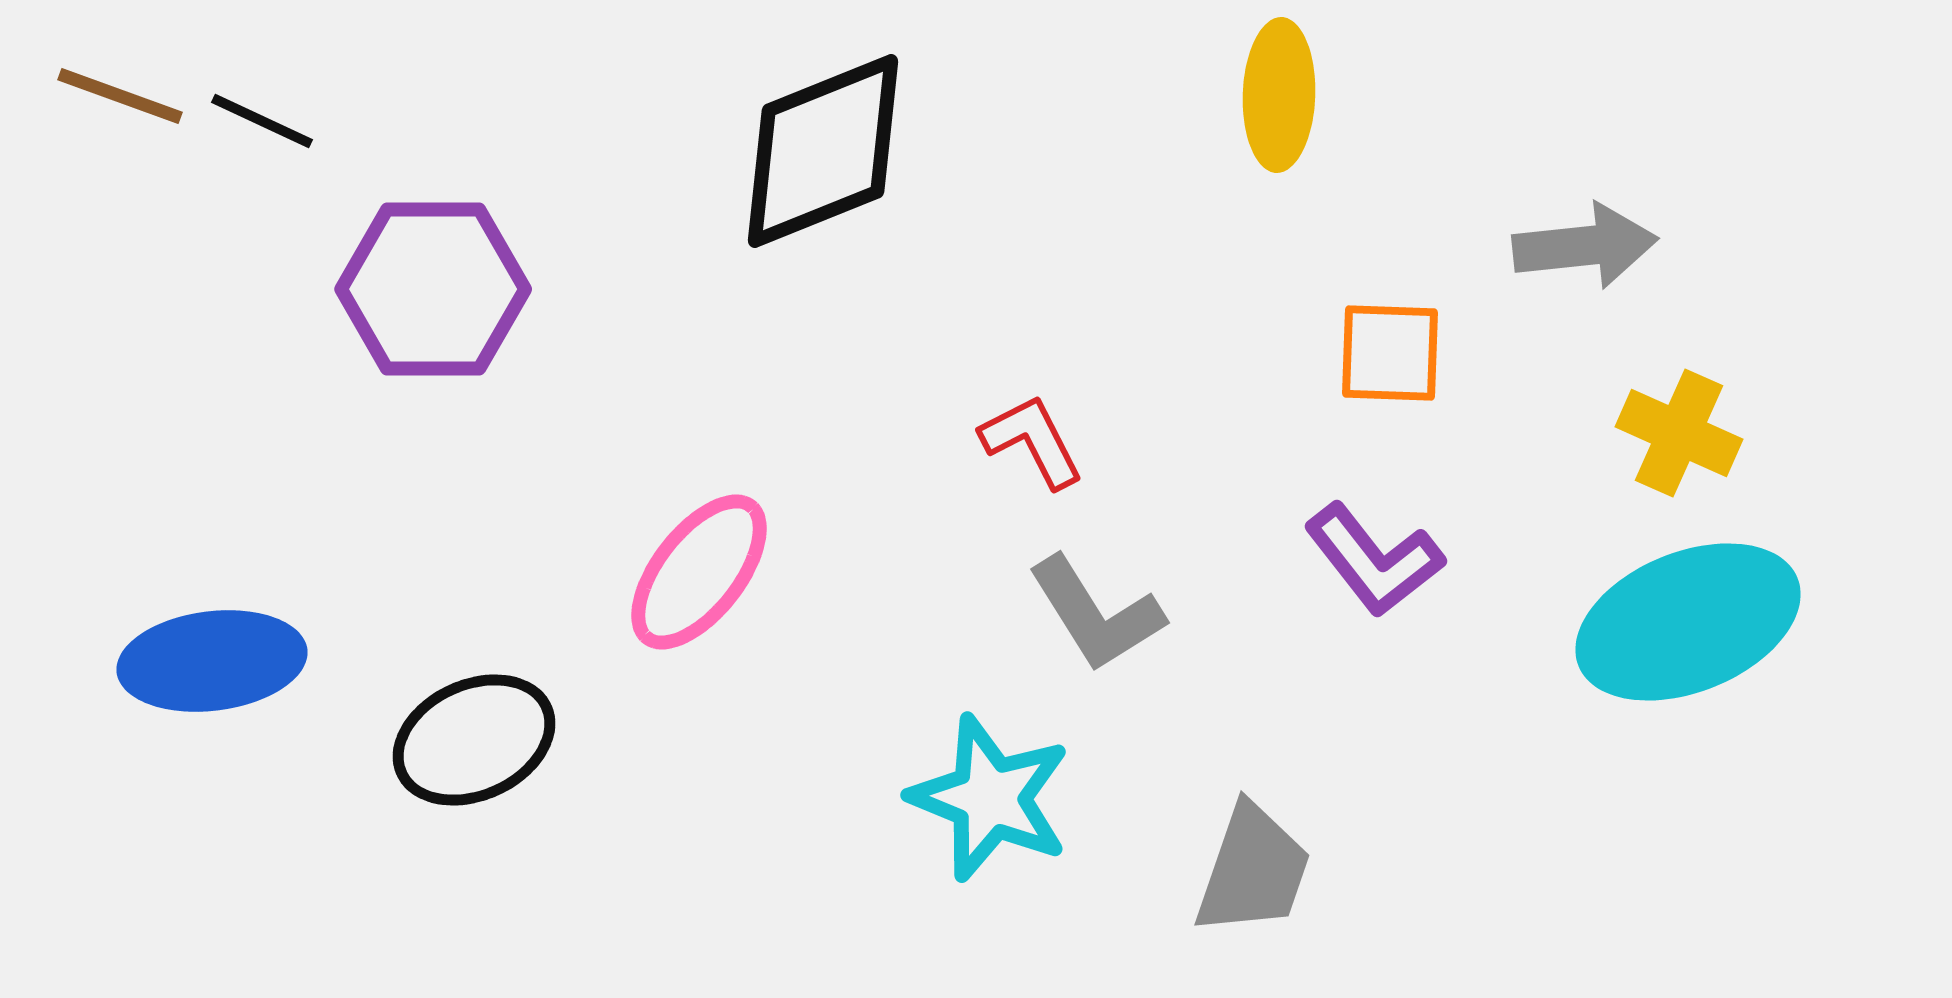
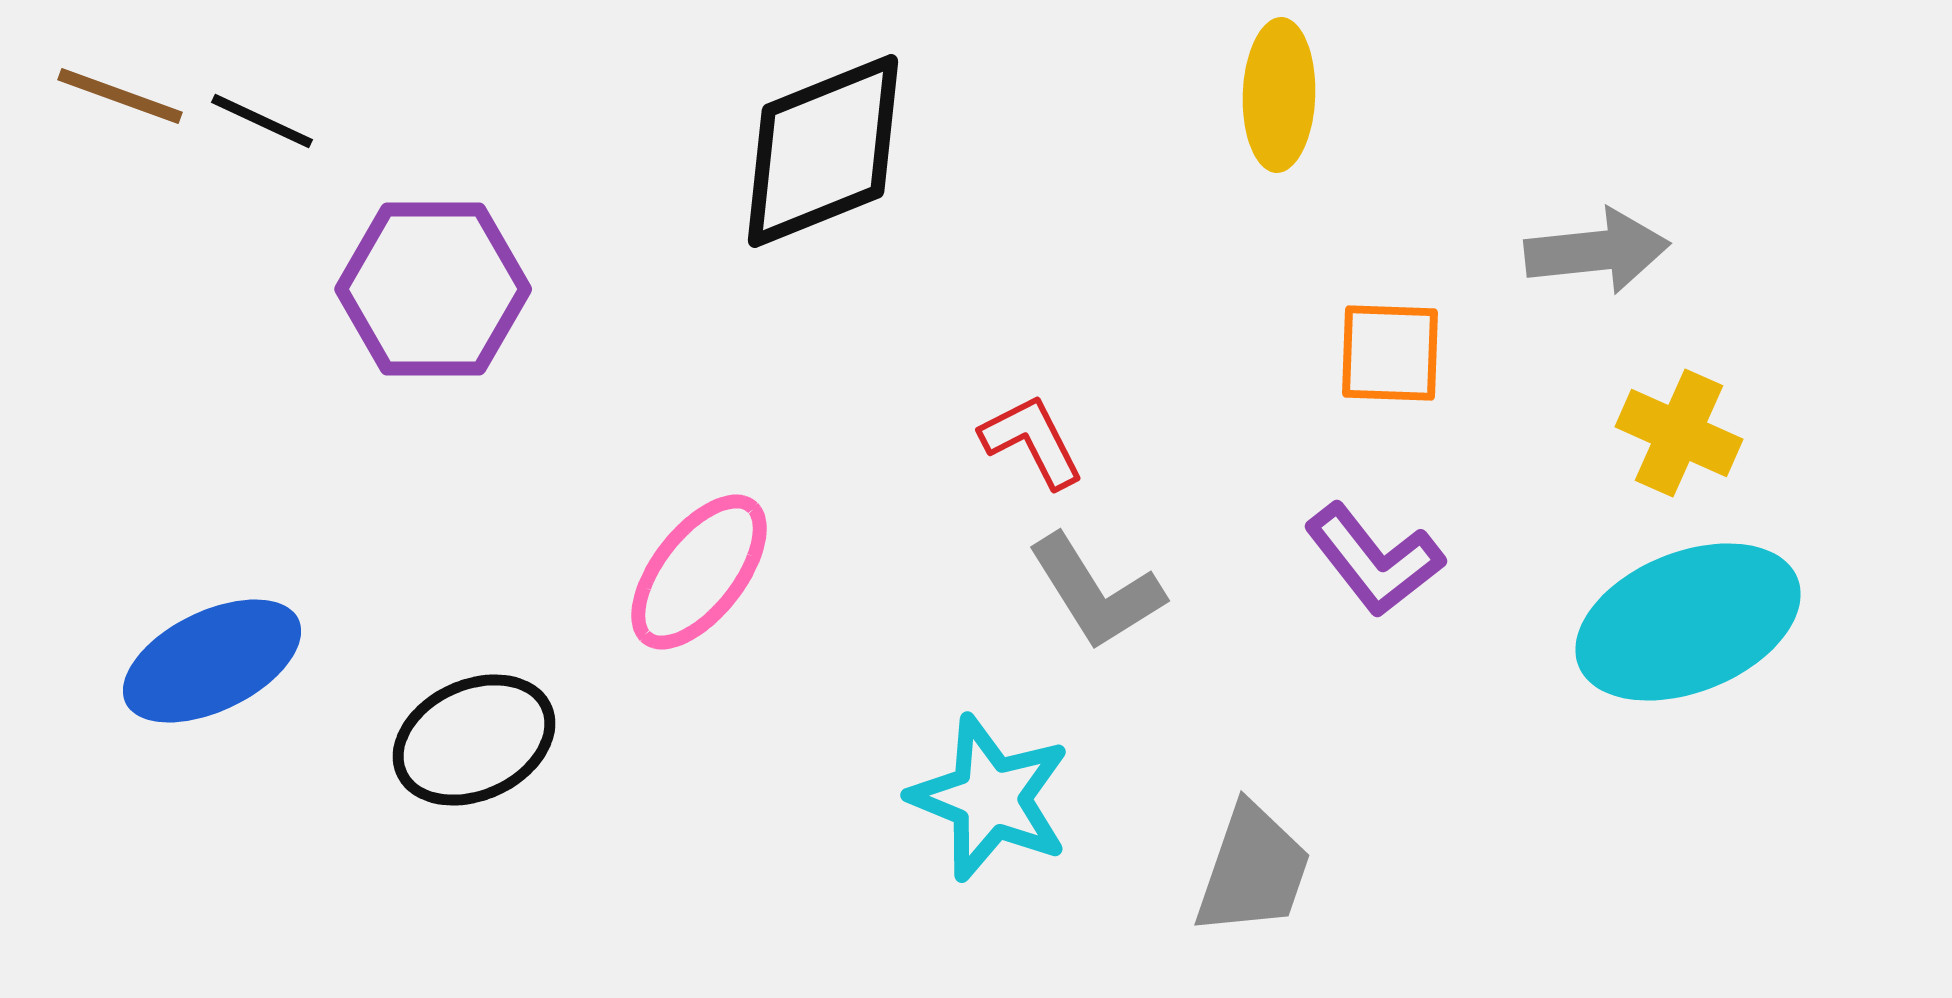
gray arrow: moved 12 px right, 5 px down
gray L-shape: moved 22 px up
blue ellipse: rotated 19 degrees counterclockwise
